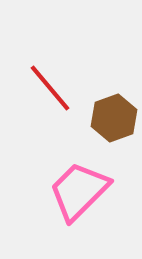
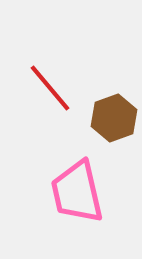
pink trapezoid: moved 2 px left, 1 px down; rotated 58 degrees counterclockwise
